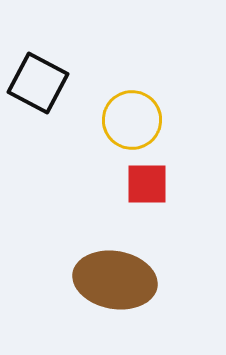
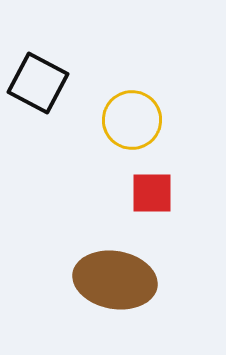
red square: moved 5 px right, 9 px down
